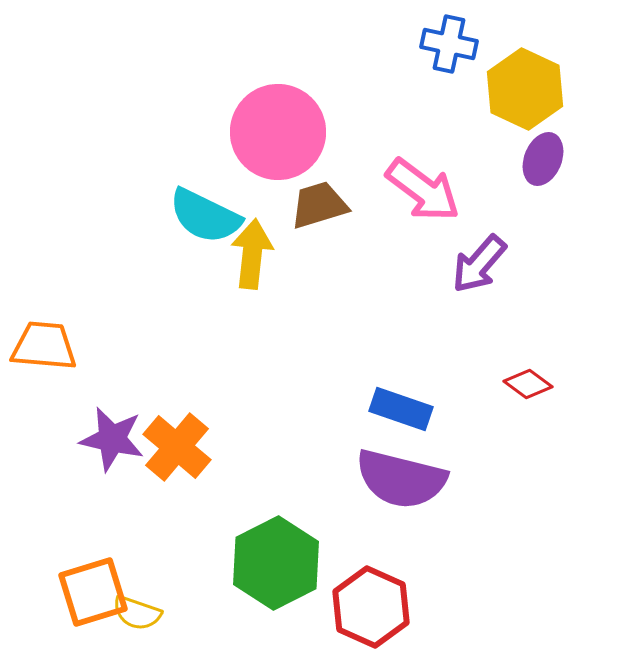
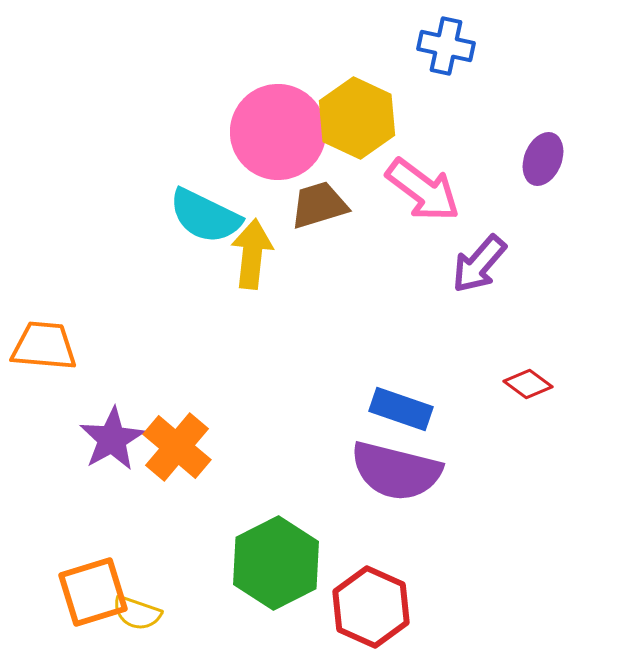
blue cross: moved 3 px left, 2 px down
yellow hexagon: moved 168 px left, 29 px down
purple star: rotated 30 degrees clockwise
purple semicircle: moved 5 px left, 8 px up
